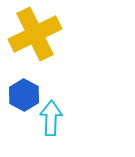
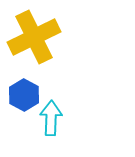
yellow cross: moved 1 px left, 3 px down
